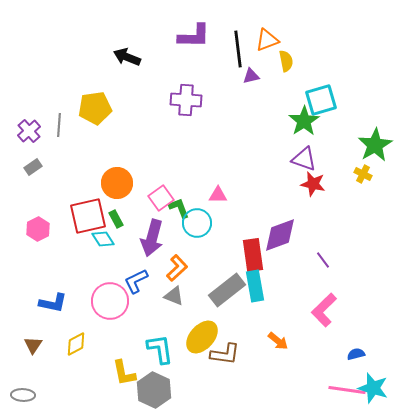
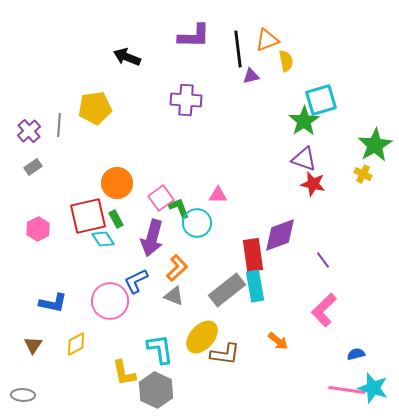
gray hexagon at (154, 390): moved 2 px right
